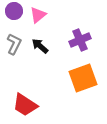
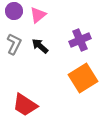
orange square: rotated 12 degrees counterclockwise
